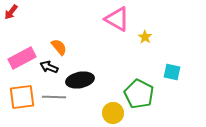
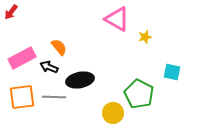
yellow star: rotated 24 degrees clockwise
